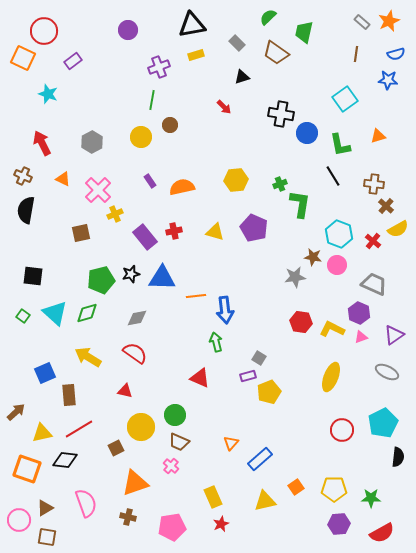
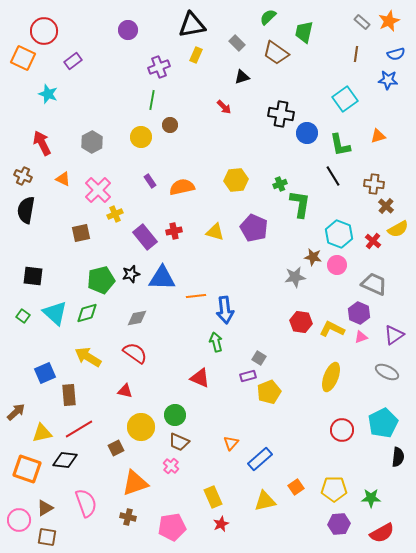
yellow rectangle at (196, 55): rotated 49 degrees counterclockwise
